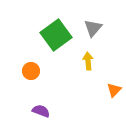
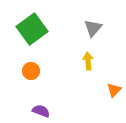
green square: moved 24 px left, 6 px up
